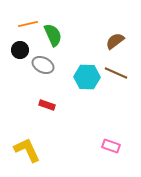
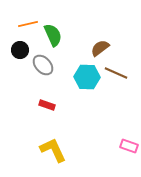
brown semicircle: moved 15 px left, 7 px down
gray ellipse: rotated 20 degrees clockwise
pink rectangle: moved 18 px right
yellow L-shape: moved 26 px right
